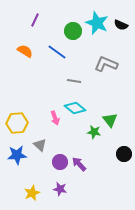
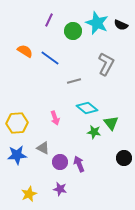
purple line: moved 14 px right
blue line: moved 7 px left, 6 px down
gray L-shape: rotated 95 degrees clockwise
gray line: rotated 24 degrees counterclockwise
cyan diamond: moved 12 px right
green triangle: moved 1 px right, 3 px down
gray triangle: moved 3 px right, 3 px down; rotated 16 degrees counterclockwise
black circle: moved 4 px down
purple arrow: rotated 21 degrees clockwise
yellow star: moved 3 px left, 1 px down
